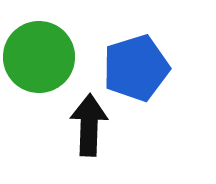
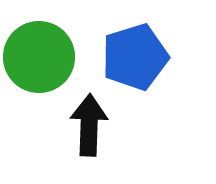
blue pentagon: moved 1 px left, 11 px up
